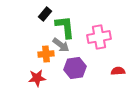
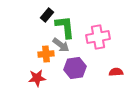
black rectangle: moved 2 px right, 1 px down
pink cross: moved 1 px left
red semicircle: moved 2 px left, 1 px down
